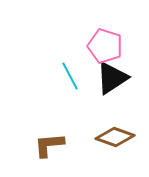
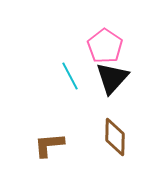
pink pentagon: rotated 16 degrees clockwise
black triangle: rotated 15 degrees counterclockwise
brown diamond: rotated 72 degrees clockwise
